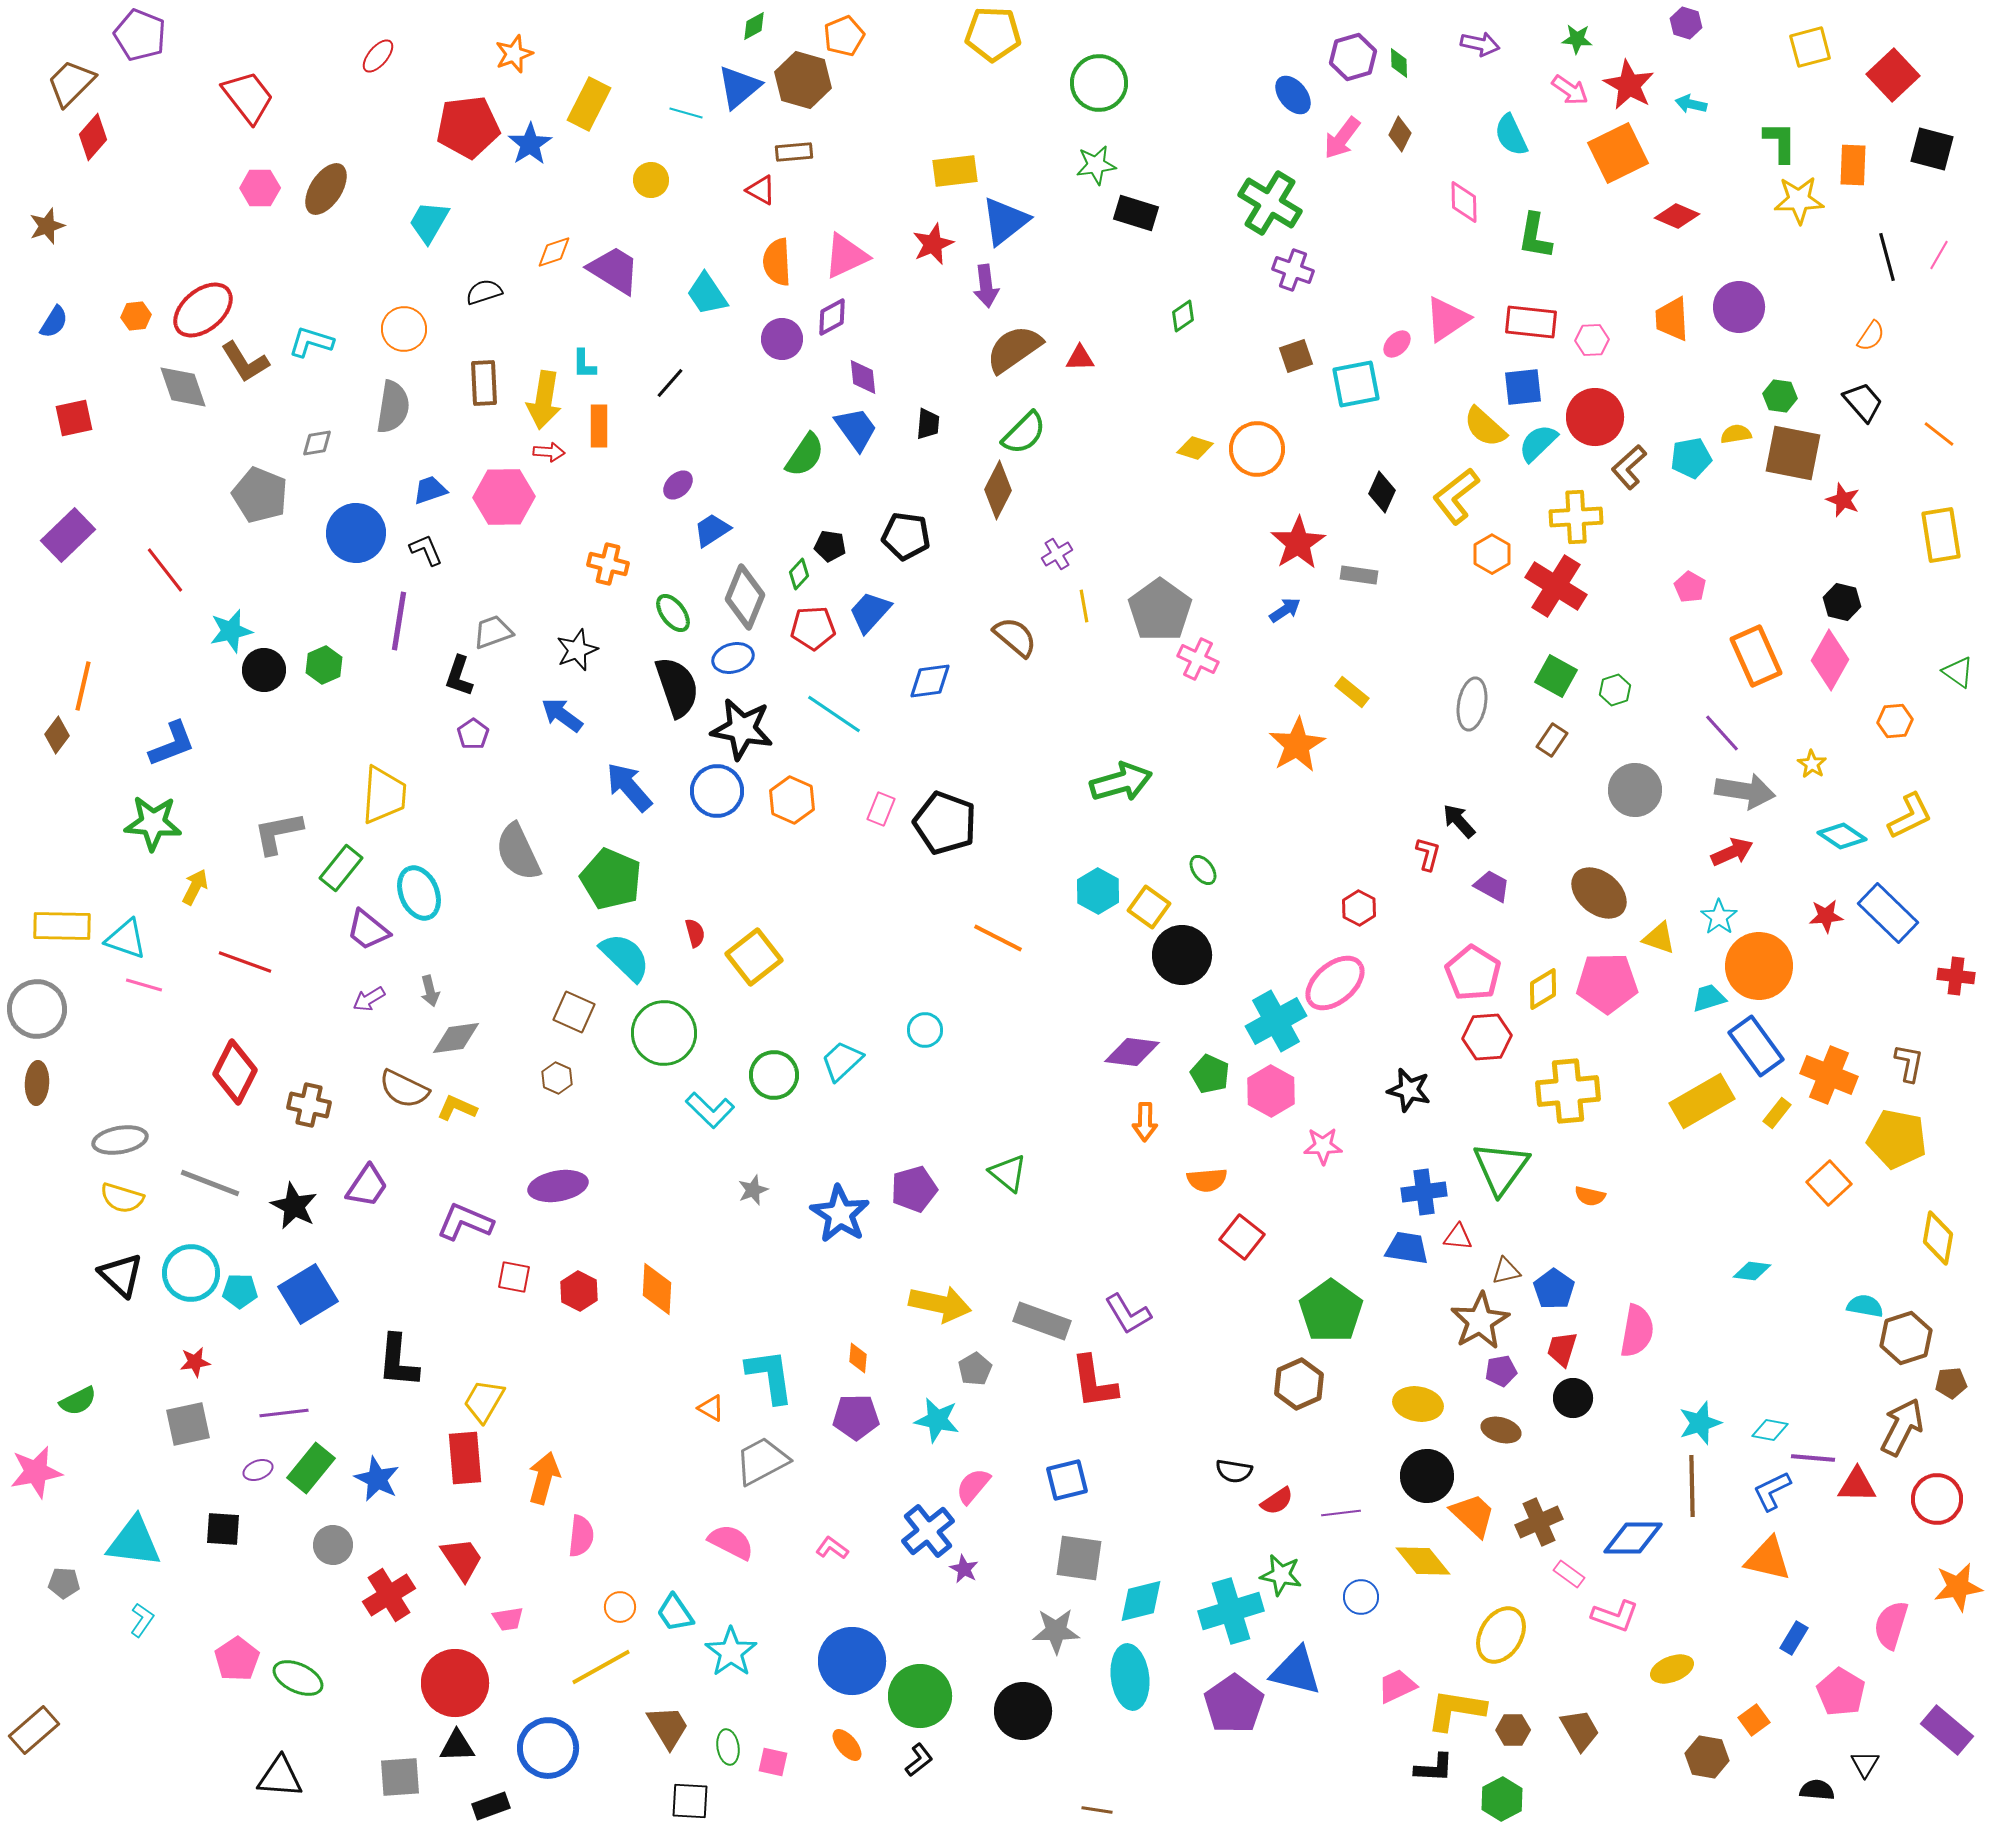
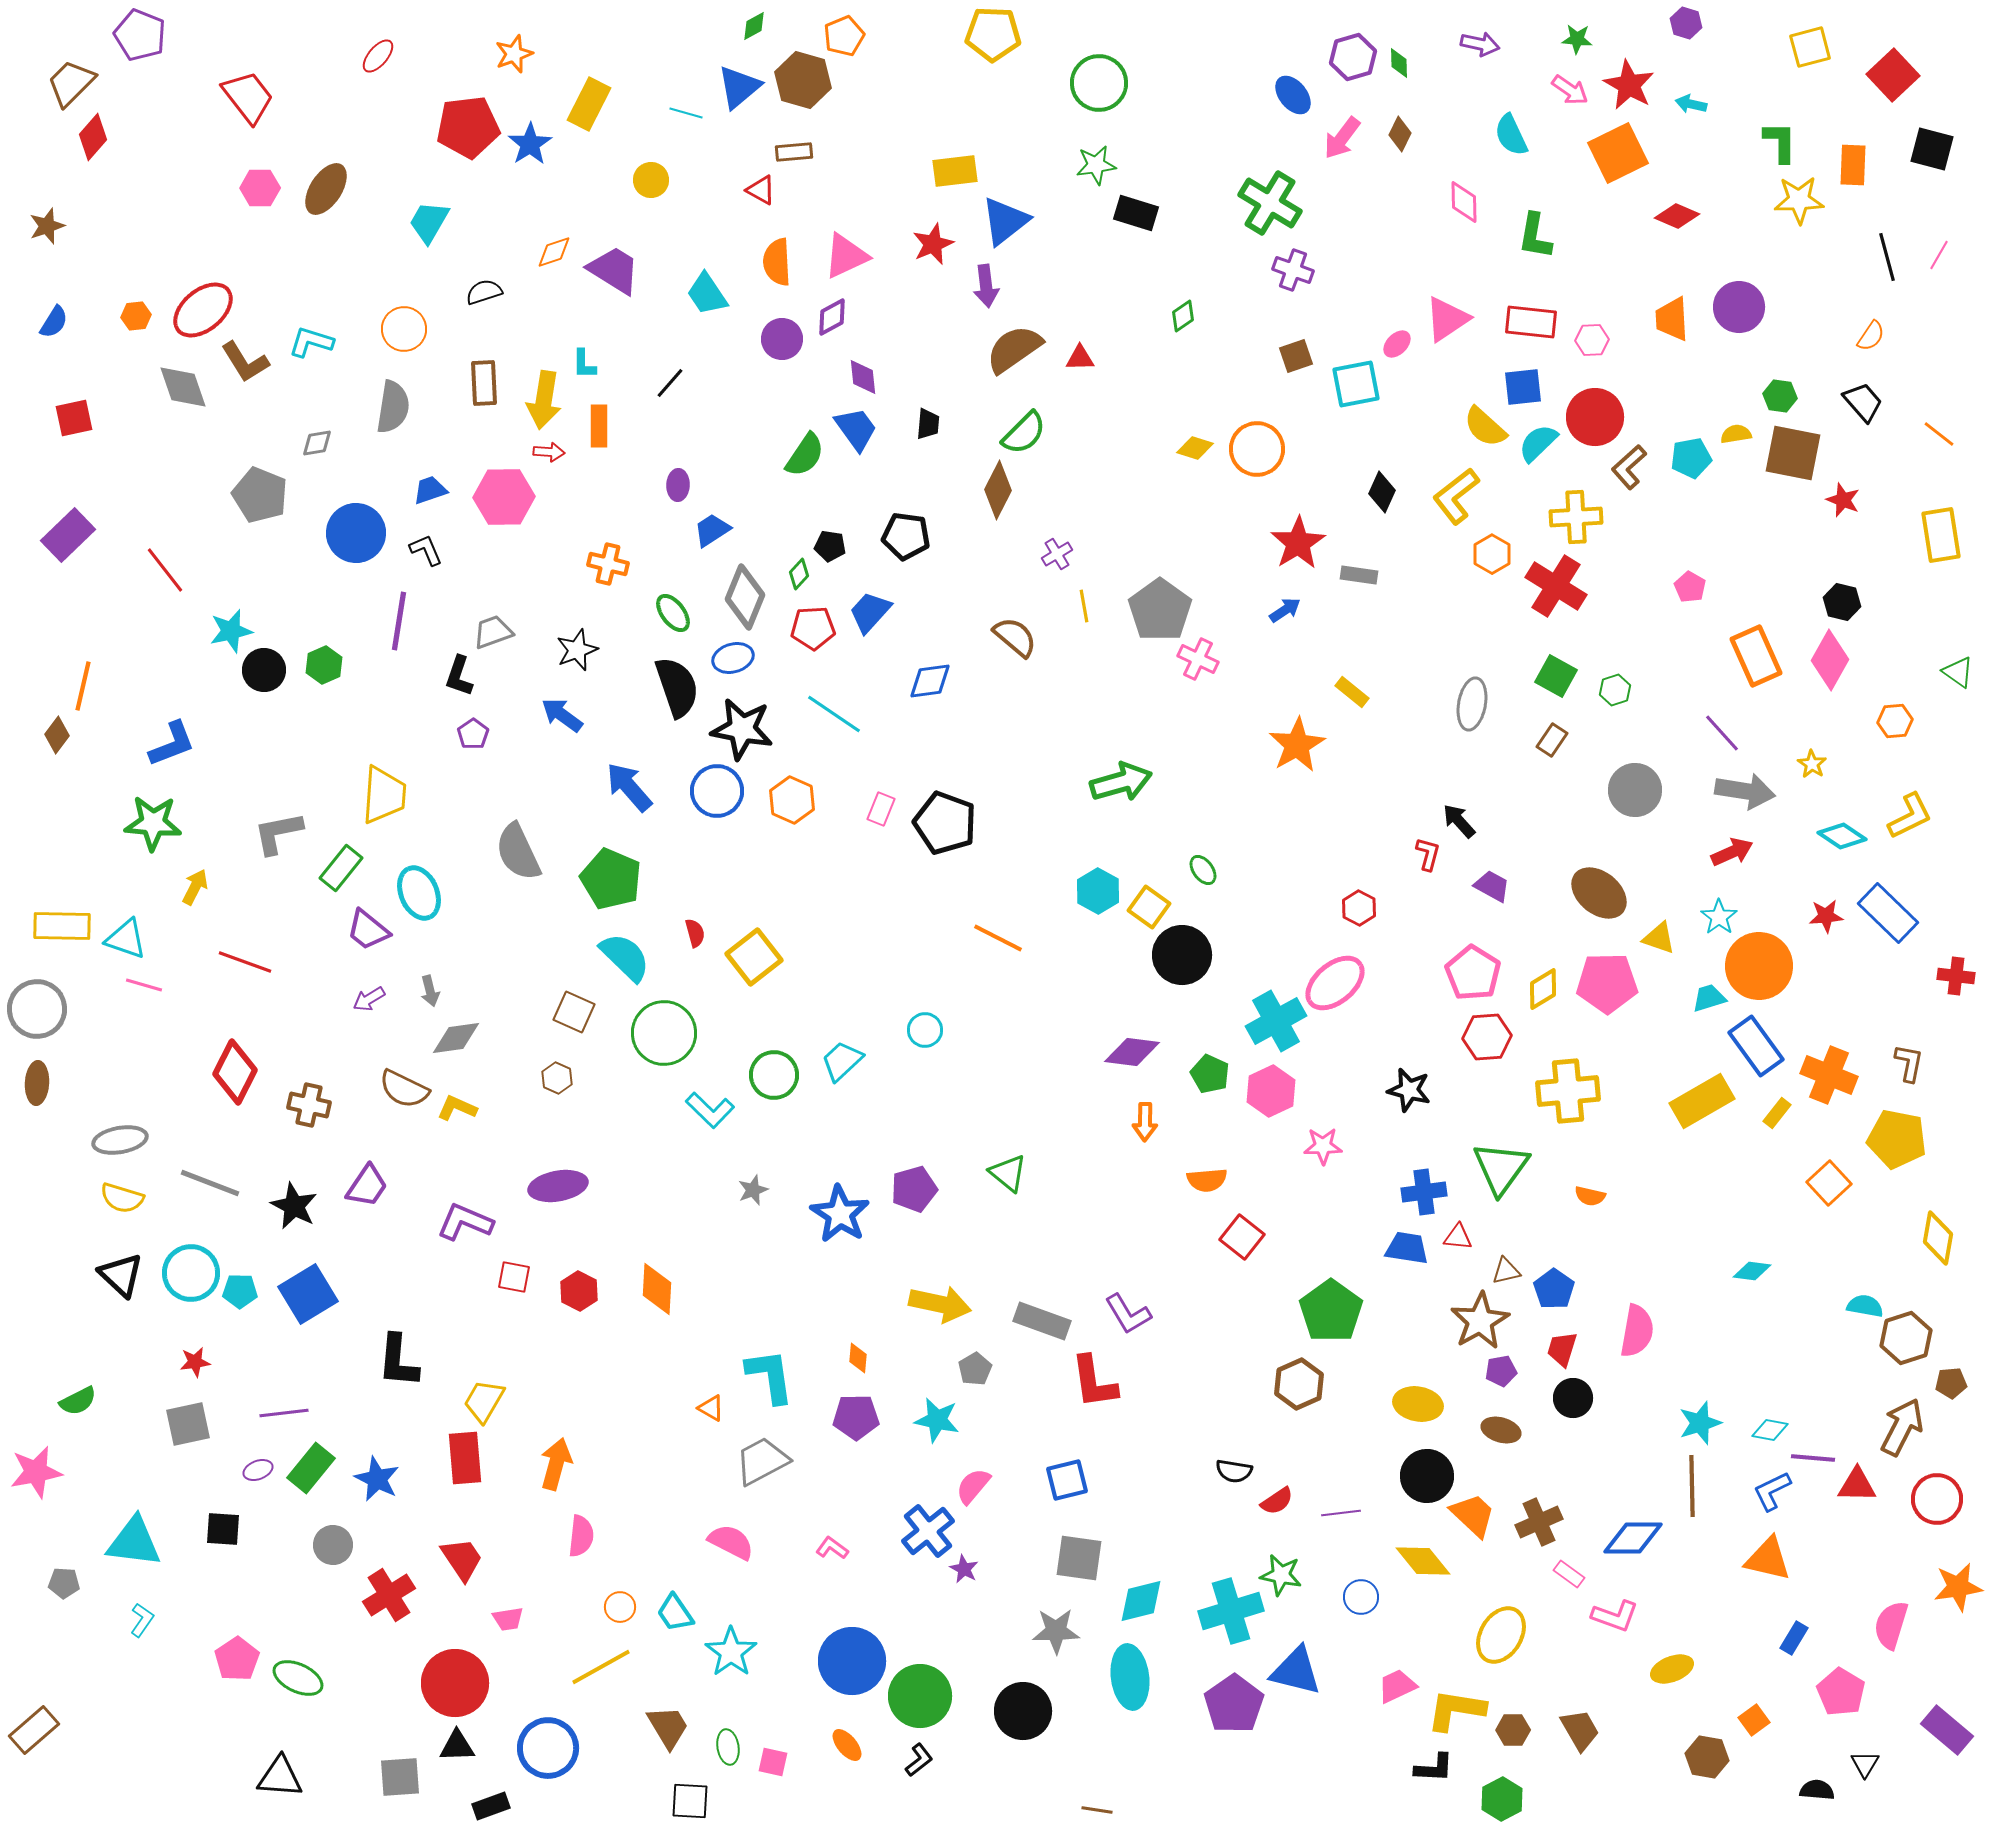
purple ellipse at (678, 485): rotated 44 degrees counterclockwise
pink hexagon at (1271, 1091): rotated 6 degrees clockwise
orange arrow at (544, 1478): moved 12 px right, 14 px up
